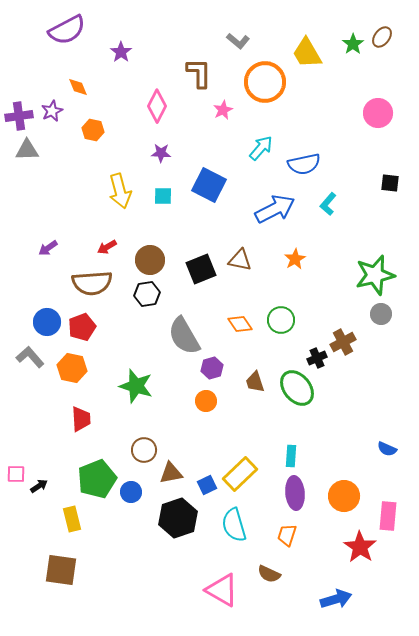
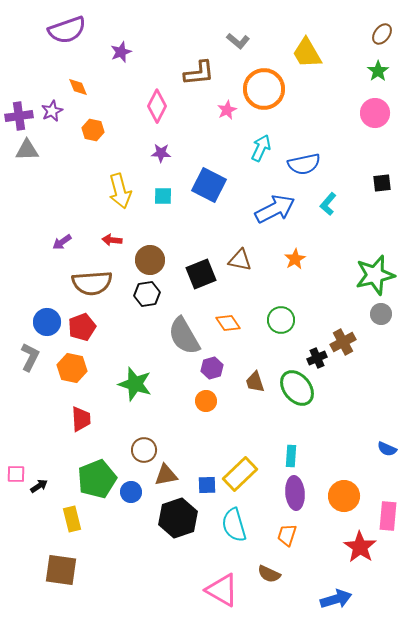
purple semicircle at (67, 30): rotated 9 degrees clockwise
brown ellipse at (382, 37): moved 3 px up
green star at (353, 44): moved 25 px right, 27 px down
purple star at (121, 52): rotated 15 degrees clockwise
brown L-shape at (199, 73): rotated 84 degrees clockwise
orange circle at (265, 82): moved 1 px left, 7 px down
pink star at (223, 110): moved 4 px right
pink circle at (378, 113): moved 3 px left
cyan arrow at (261, 148): rotated 16 degrees counterclockwise
black square at (390, 183): moved 8 px left; rotated 12 degrees counterclockwise
red arrow at (107, 247): moved 5 px right, 7 px up; rotated 36 degrees clockwise
purple arrow at (48, 248): moved 14 px right, 6 px up
black square at (201, 269): moved 5 px down
orange diamond at (240, 324): moved 12 px left, 1 px up
gray L-shape at (30, 357): rotated 68 degrees clockwise
green star at (136, 386): moved 1 px left, 2 px up
brown triangle at (171, 473): moved 5 px left, 2 px down
blue square at (207, 485): rotated 24 degrees clockwise
